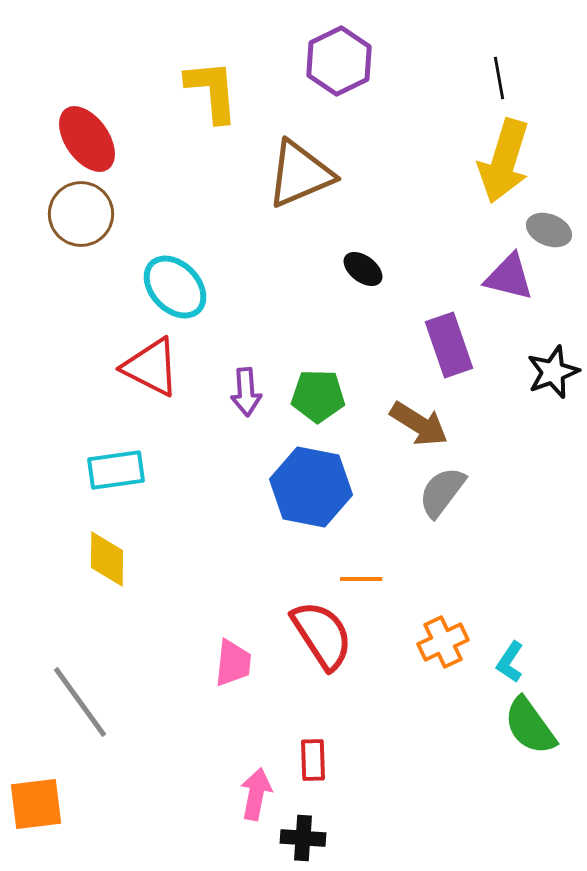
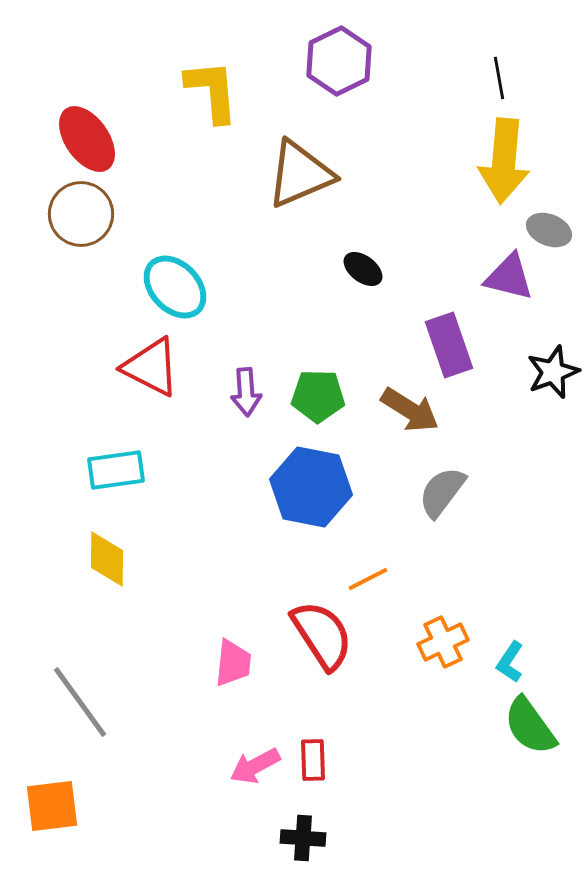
yellow arrow: rotated 12 degrees counterclockwise
brown arrow: moved 9 px left, 14 px up
orange line: moved 7 px right; rotated 27 degrees counterclockwise
pink arrow: moved 1 px left, 28 px up; rotated 129 degrees counterclockwise
orange square: moved 16 px right, 2 px down
